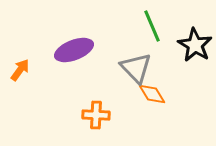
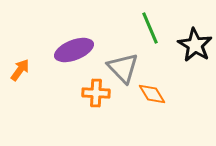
green line: moved 2 px left, 2 px down
gray triangle: moved 13 px left
orange cross: moved 22 px up
